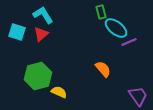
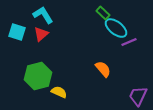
green rectangle: moved 2 px right, 1 px down; rotated 32 degrees counterclockwise
purple trapezoid: rotated 120 degrees counterclockwise
